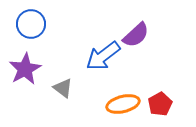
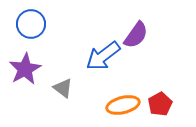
purple semicircle: rotated 12 degrees counterclockwise
orange ellipse: moved 1 px down
